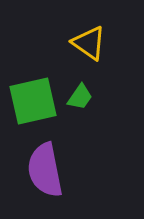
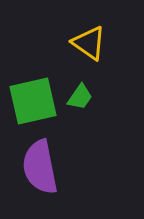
purple semicircle: moved 5 px left, 3 px up
